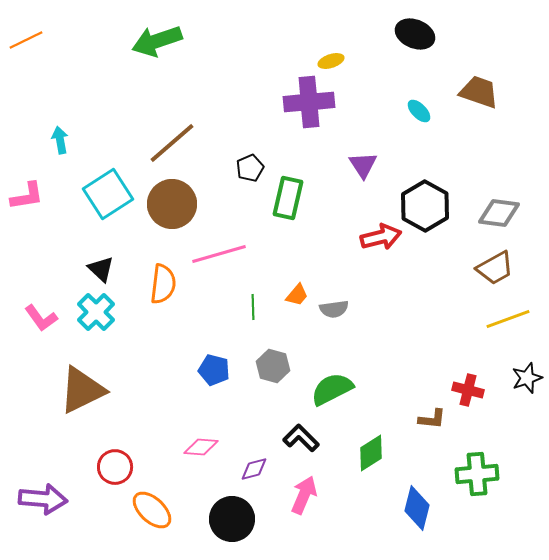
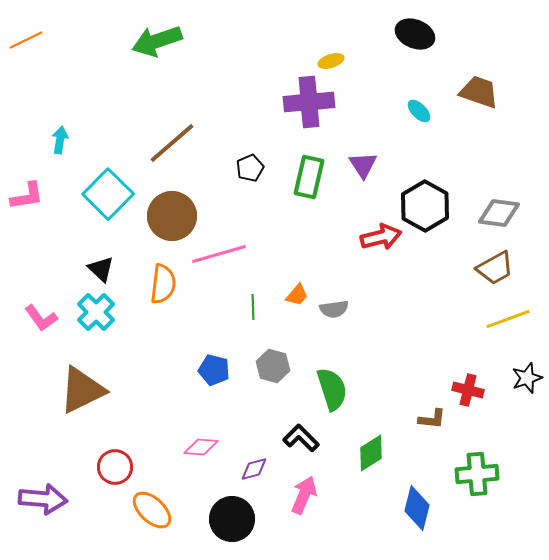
cyan arrow at (60, 140): rotated 20 degrees clockwise
cyan square at (108, 194): rotated 12 degrees counterclockwise
green rectangle at (288, 198): moved 21 px right, 21 px up
brown circle at (172, 204): moved 12 px down
green semicircle at (332, 389): rotated 99 degrees clockwise
